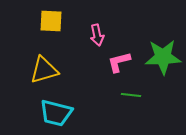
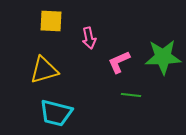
pink arrow: moved 8 px left, 3 px down
pink L-shape: rotated 10 degrees counterclockwise
